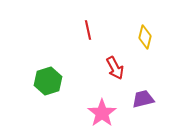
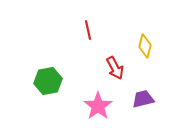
yellow diamond: moved 9 px down
green hexagon: rotated 8 degrees clockwise
pink star: moved 4 px left, 7 px up
